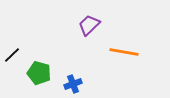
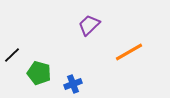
orange line: moved 5 px right; rotated 40 degrees counterclockwise
